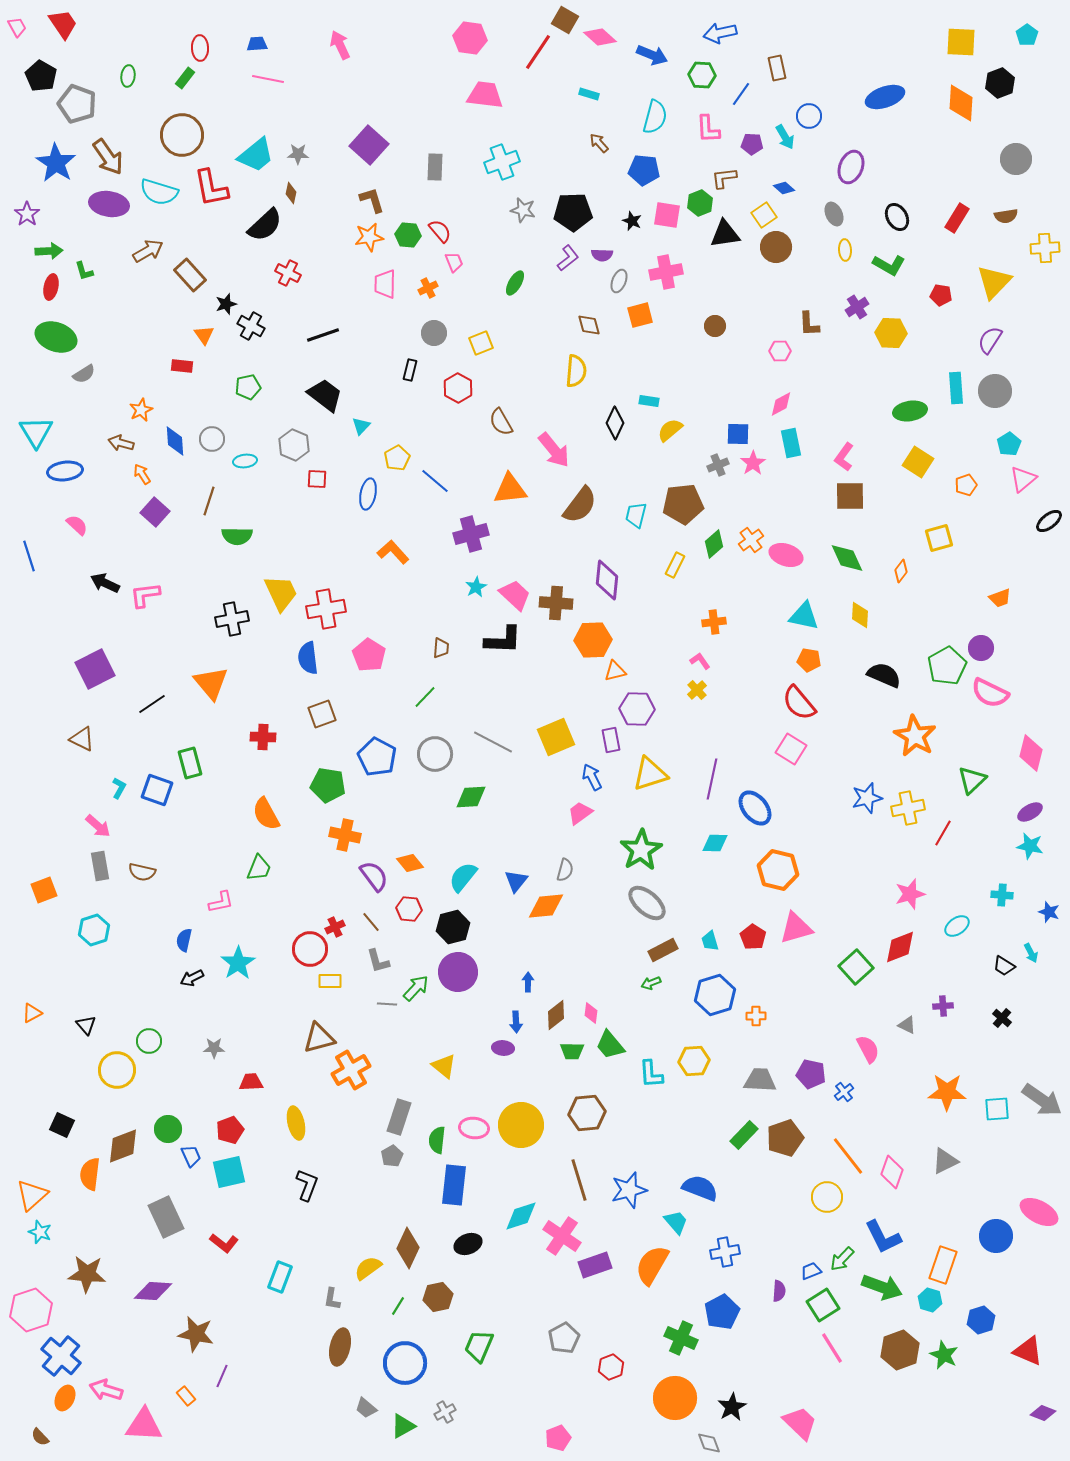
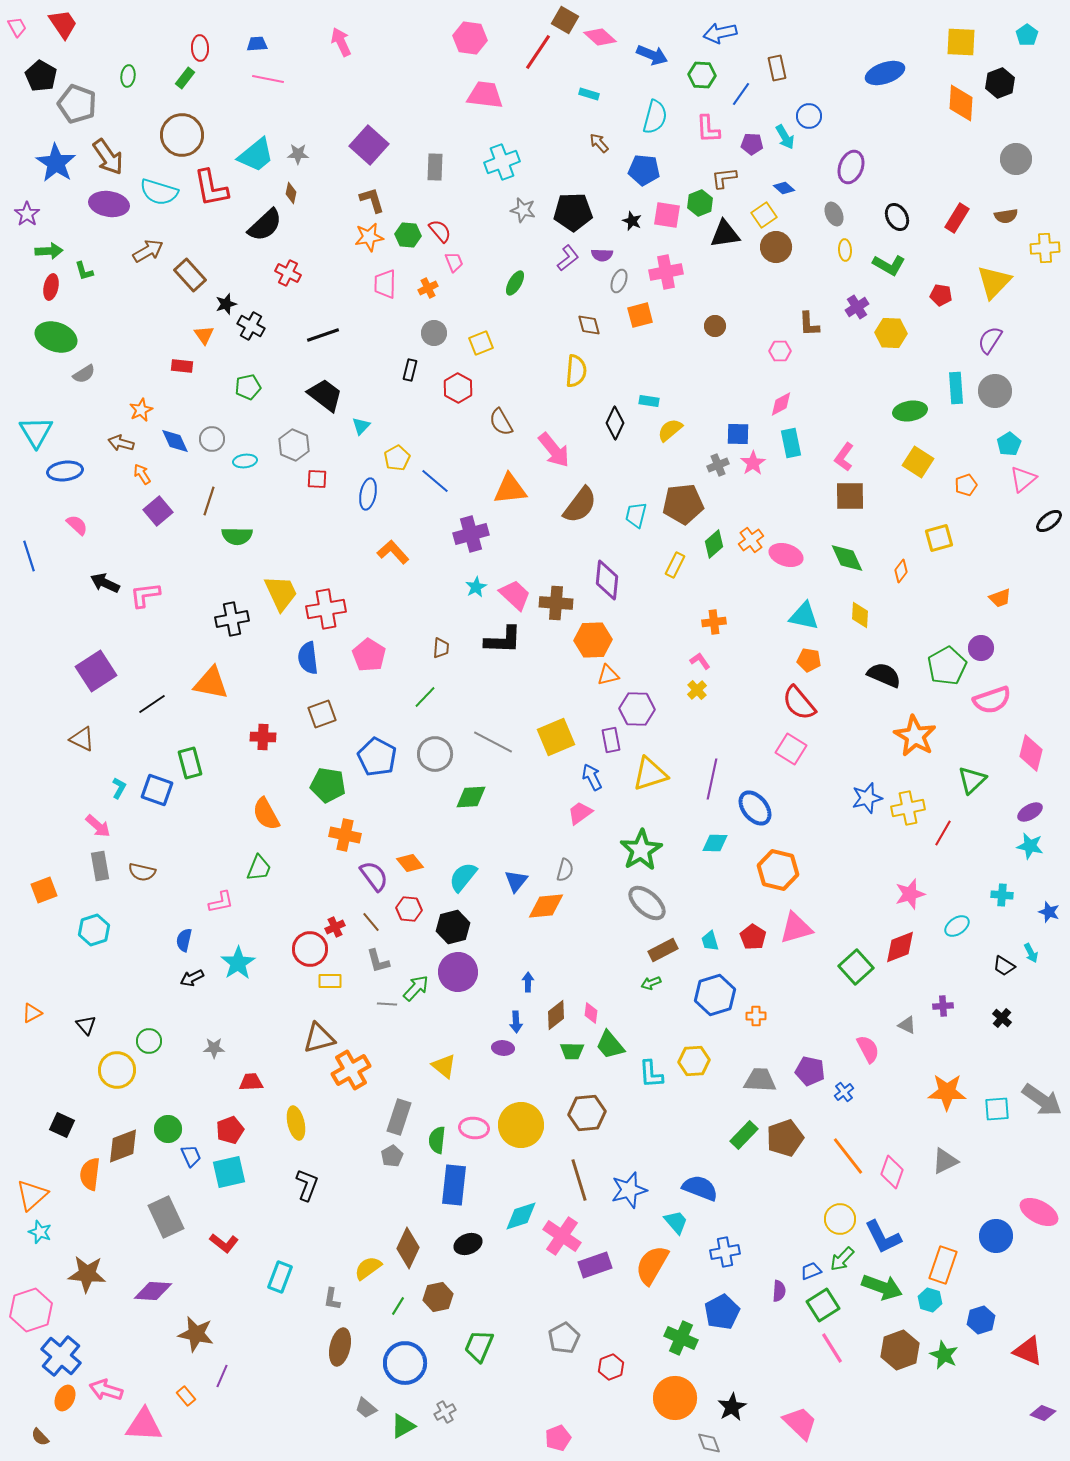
pink arrow at (340, 45): moved 1 px right, 3 px up
blue ellipse at (885, 97): moved 24 px up
blue diamond at (175, 441): rotated 20 degrees counterclockwise
purple square at (155, 512): moved 3 px right, 1 px up; rotated 8 degrees clockwise
purple square at (95, 669): moved 1 px right, 2 px down; rotated 6 degrees counterclockwise
orange triangle at (615, 671): moved 7 px left, 4 px down
orange triangle at (211, 683): rotated 39 degrees counterclockwise
pink semicircle at (990, 693): moved 2 px right, 7 px down; rotated 45 degrees counterclockwise
purple pentagon at (811, 1074): moved 1 px left, 3 px up
yellow circle at (827, 1197): moved 13 px right, 22 px down
